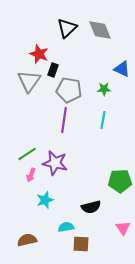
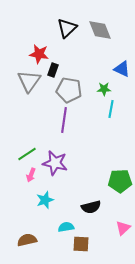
red star: rotated 12 degrees counterclockwise
cyan line: moved 8 px right, 11 px up
pink triangle: rotated 21 degrees clockwise
